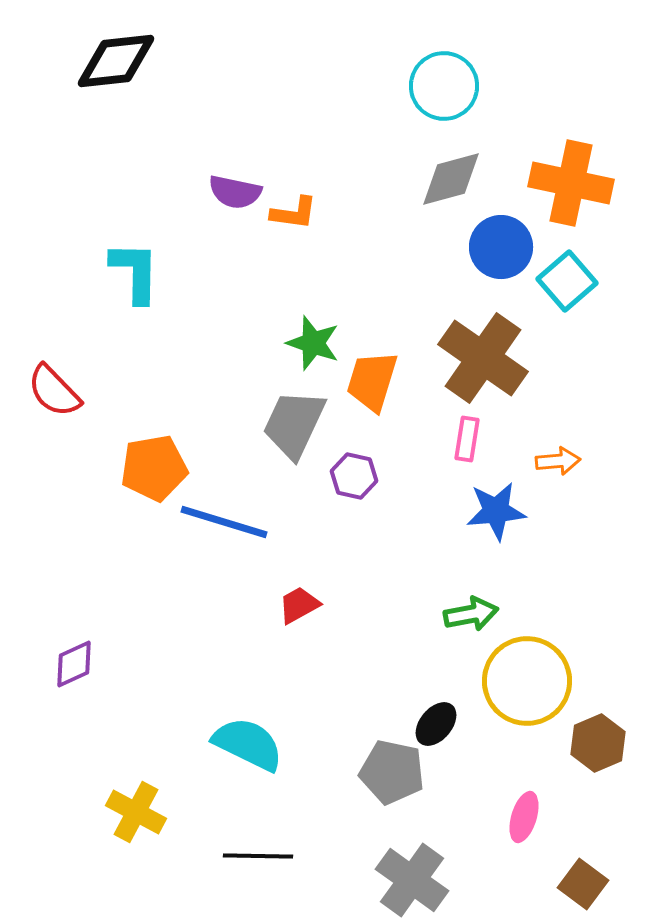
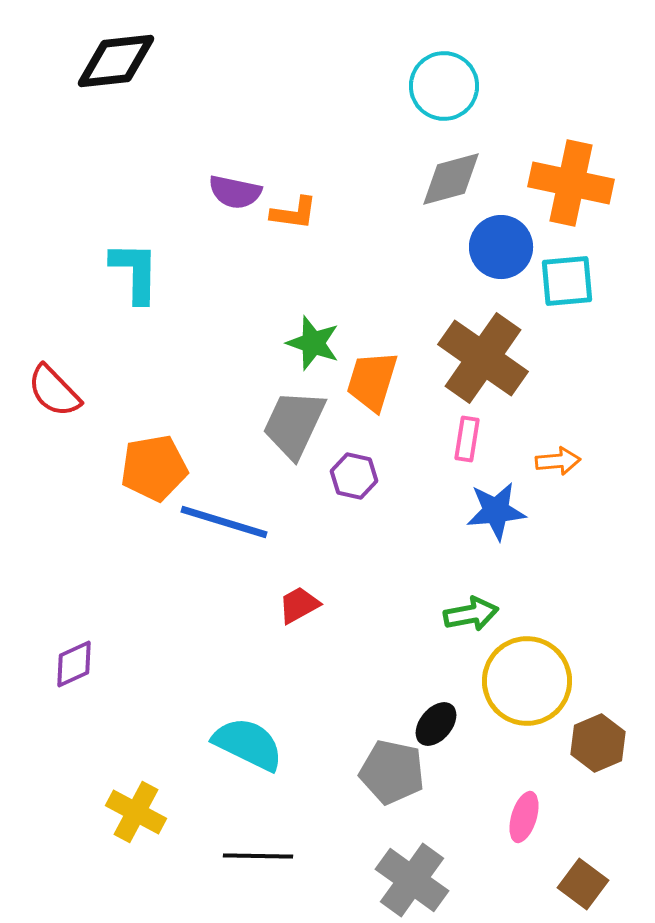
cyan square: rotated 36 degrees clockwise
